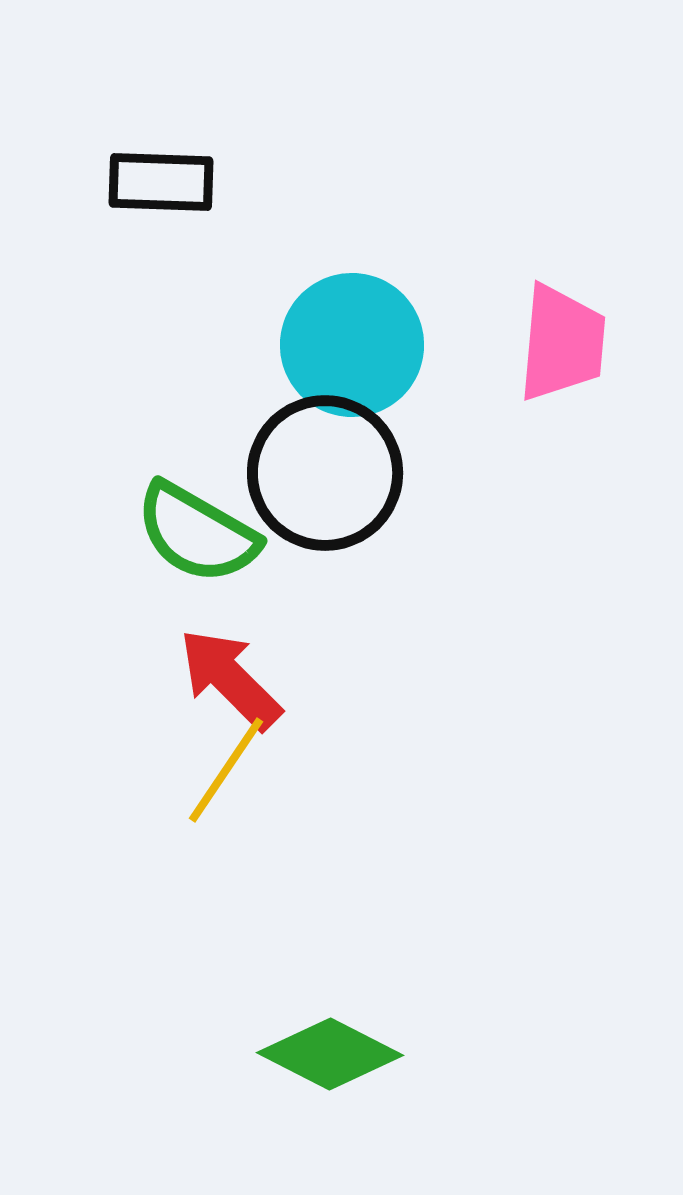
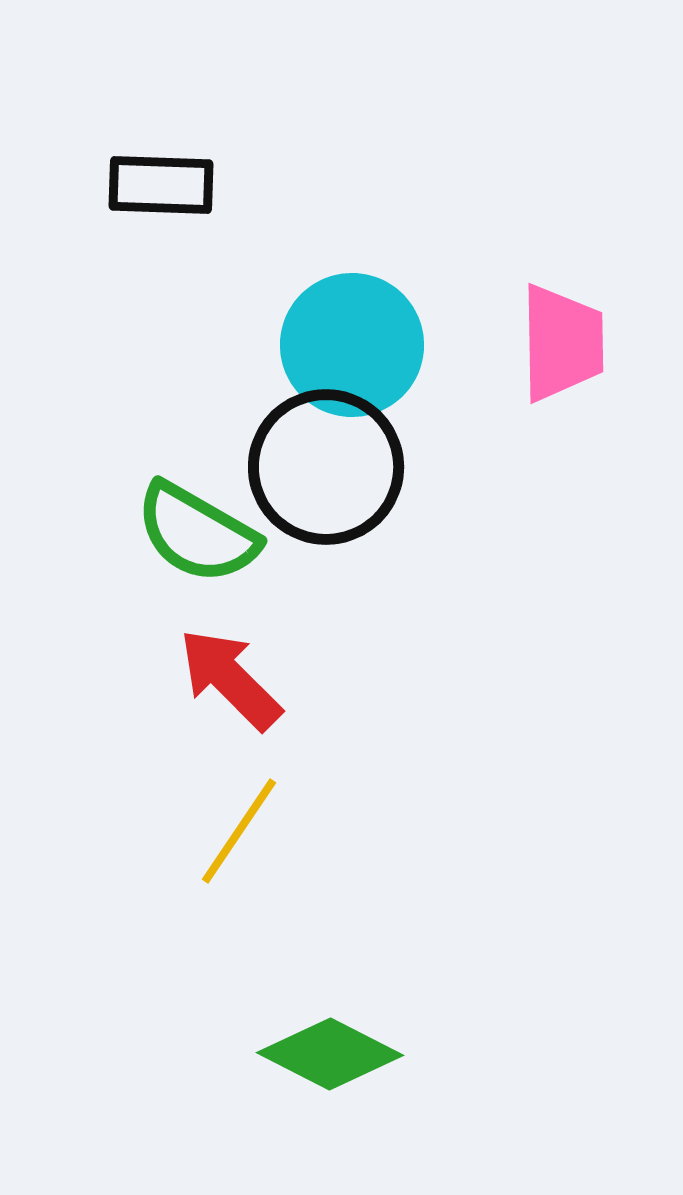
black rectangle: moved 3 px down
pink trapezoid: rotated 6 degrees counterclockwise
black circle: moved 1 px right, 6 px up
yellow line: moved 13 px right, 61 px down
